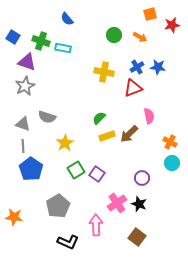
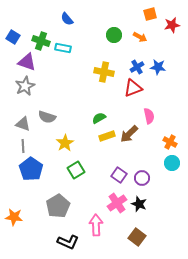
green semicircle: rotated 16 degrees clockwise
purple square: moved 22 px right, 1 px down
